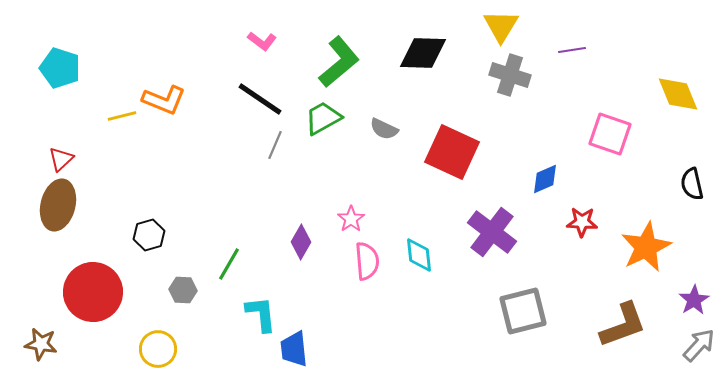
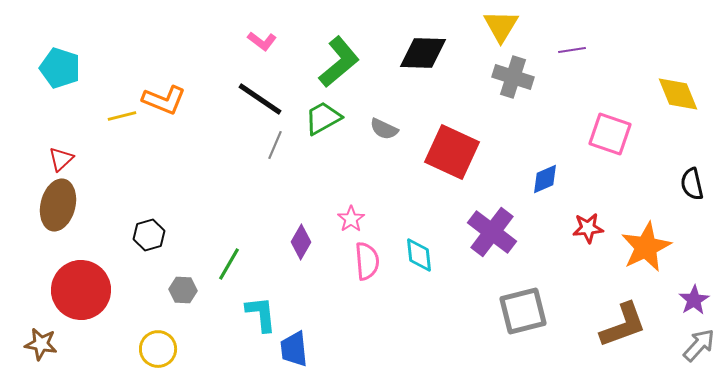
gray cross: moved 3 px right, 2 px down
red star: moved 6 px right, 6 px down; rotated 8 degrees counterclockwise
red circle: moved 12 px left, 2 px up
